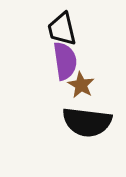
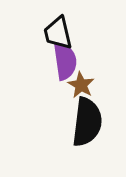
black trapezoid: moved 4 px left, 4 px down
black semicircle: rotated 90 degrees counterclockwise
